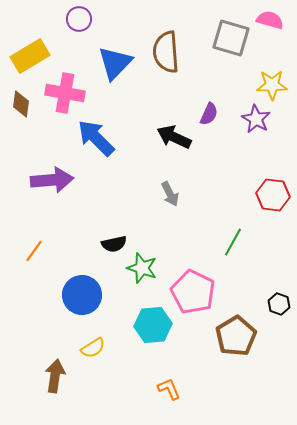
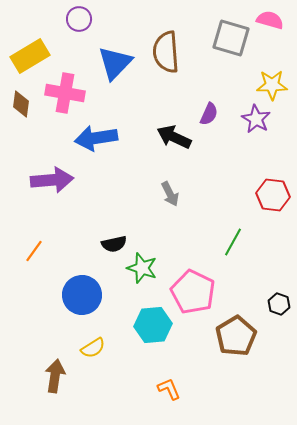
blue arrow: rotated 54 degrees counterclockwise
